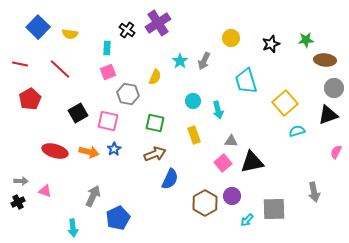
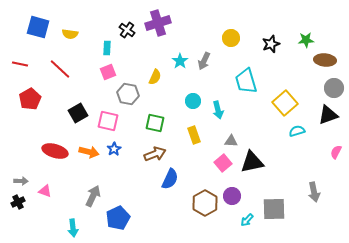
purple cross at (158, 23): rotated 15 degrees clockwise
blue square at (38, 27): rotated 30 degrees counterclockwise
